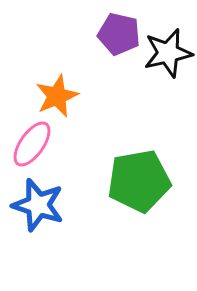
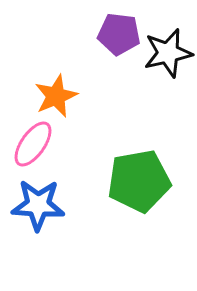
purple pentagon: rotated 6 degrees counterclockwise
orange star: moved 1 px left
pink ellipse: moved 1 px right
blue star: rotated 14 degrees counterclockwise
